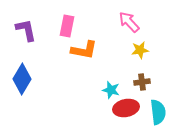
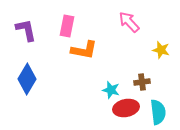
yellow star: moved 21 px right; rotated 24 degrees clockwise
blue diamond: moved 5 px right
